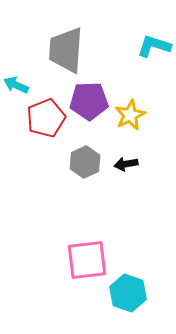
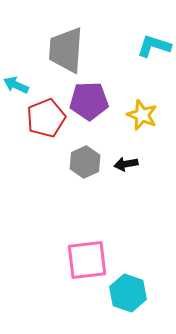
yellow star: moved 12 px right; rotated 24 degrees counterclockwise
